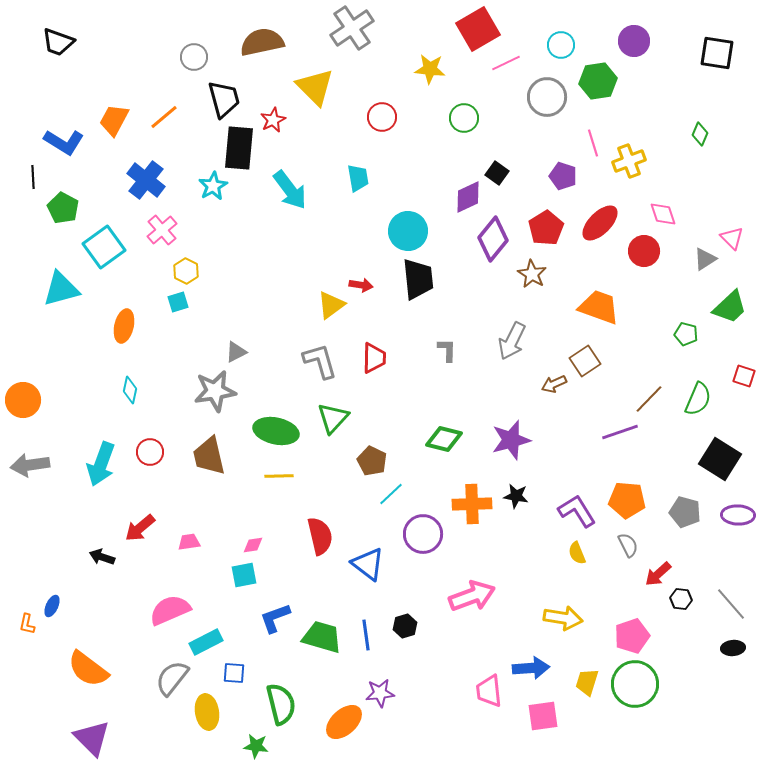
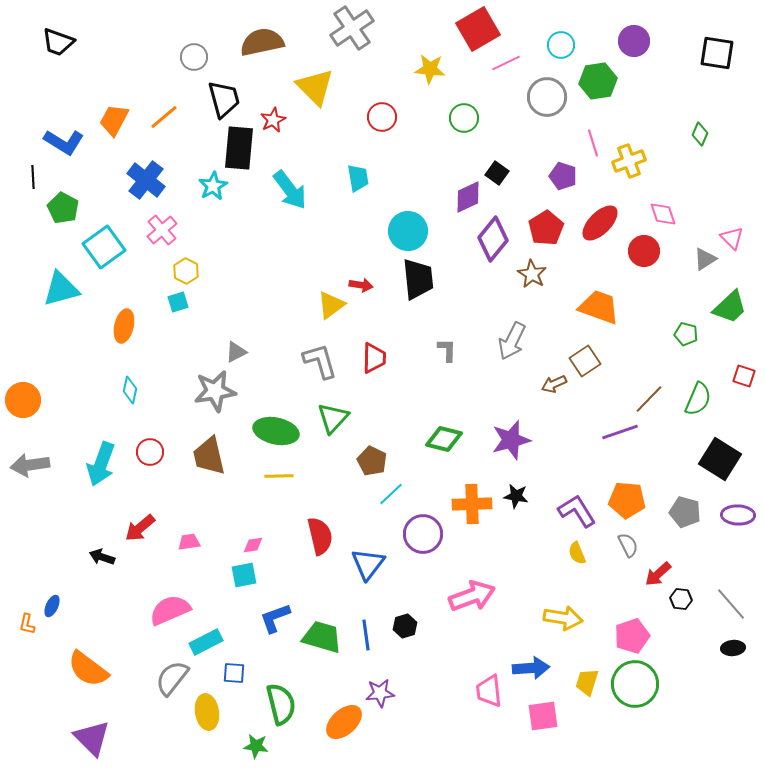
blue triangle at (368, 564): rotated 30 degrees clockwise
